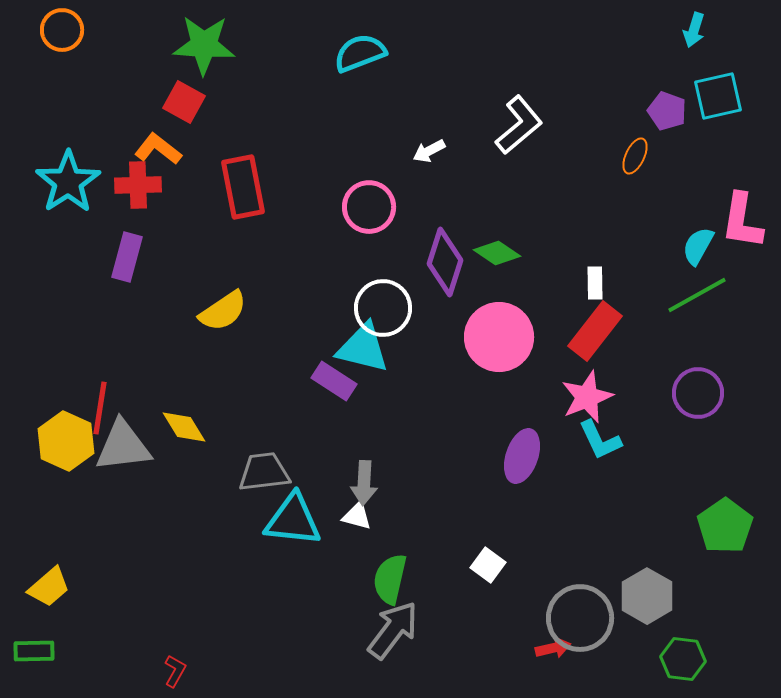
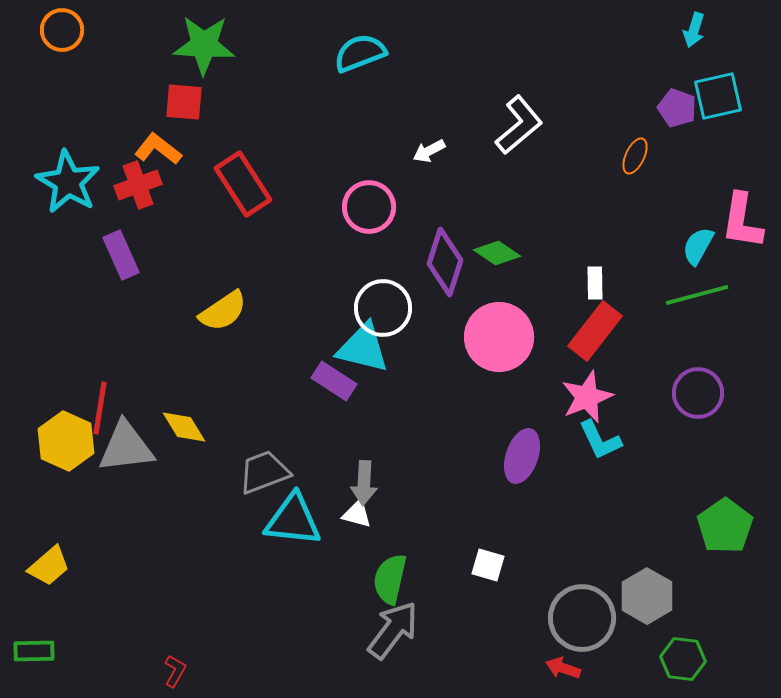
red square at (184, 102): rotated 24 degrees counterclockwise
purple pentagon at (667, 111): moved 10 px right, 3 px up
cyan star at (68, 182): rotated 8 degrees counterclockwise
red cross at (138, 185): rotated 18 degrees counterclockwise
red rectangle at (243, 187): moved 3 px up; rotated 22 degrees counterclockwise
purple rectangle at (127, 257): moved 6 px left, 2 px up; rotated 39 degrees counterclockwise
green line at (697, 295): rotated 14 degrees clockwise
gray triangle at (123, 446): moved 3 px right, 1 px down
gray trapezoid at (264, 472): rotated 14 degrees counterclockwise
white triangle at (357, 516): moved 2 px up
white square at (488, 565): rotated 20 degrees counterclockwise
yellow trapezoid at (49, 587): moved 21 px up
gray circle at (580, 618): moved 2 px right
red arrow at (553, 648): moved 10 px right, 20 px down; rotated 148 degrees counterclockwise
